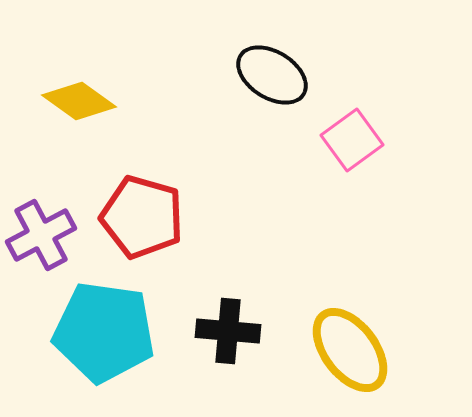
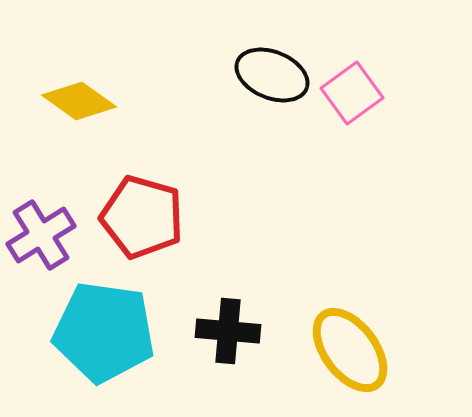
black ellipse: rotated 10 degrees counterclockwise
pink square: moved 47 px up
purple cross: rotated 4 degrees counterclockwise
